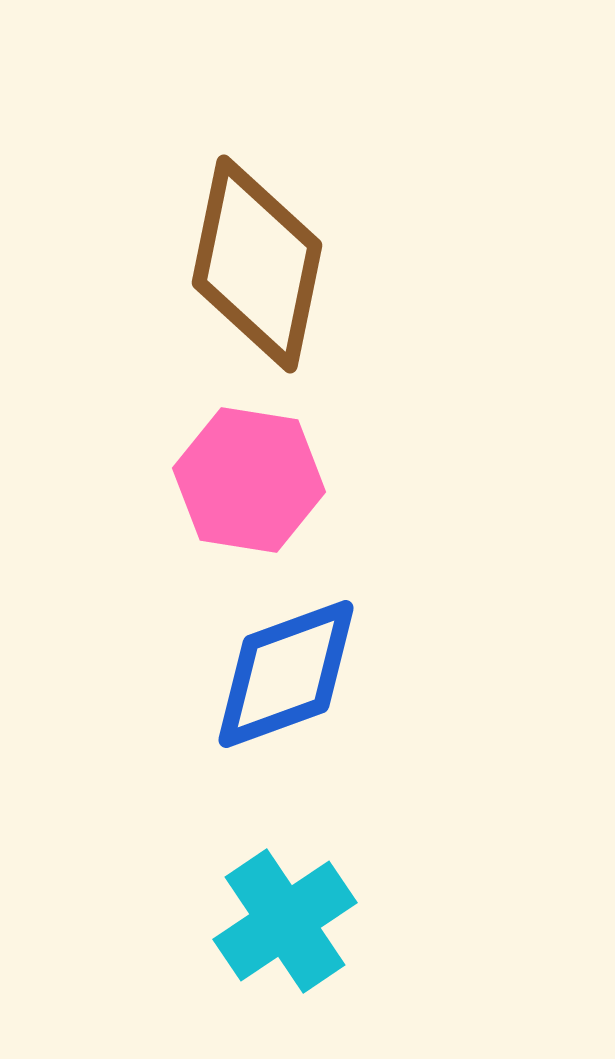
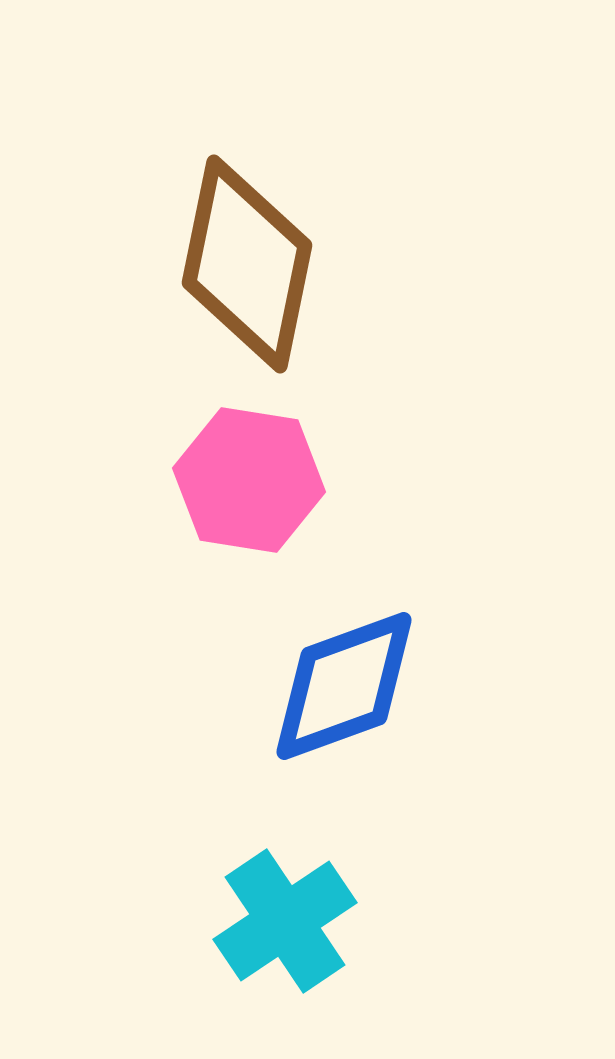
brown diamond: moved 10 px left
blue diamond: moved 58 px right, 12 px down
